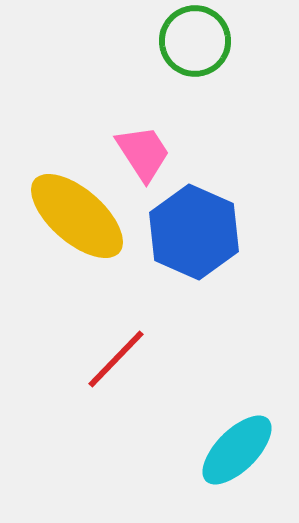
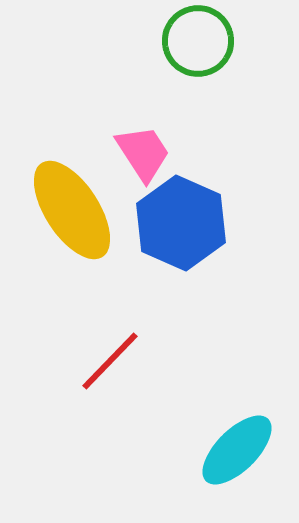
green circle: moved 3 px right
yellow ellipse: moved 5 px left, 6 px up; rotated 16 degrees clockwise
blue hexagon: moved 13 px left, 9 px up
red line: moved 6 px left, 2 px down
